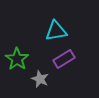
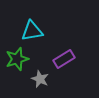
cyan triangle: moved 24 px left
green star: rotated 20 degrees clockwise
